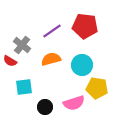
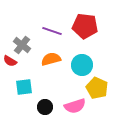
purple line: rotated 54 degrees clockwise
yellow pentagon: rotated 15 degrees clockwise
pink semicircle: moved 1 px right, 3 px down
